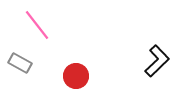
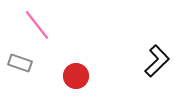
gray rectangle: rotated 10 degrees counterclockwise
